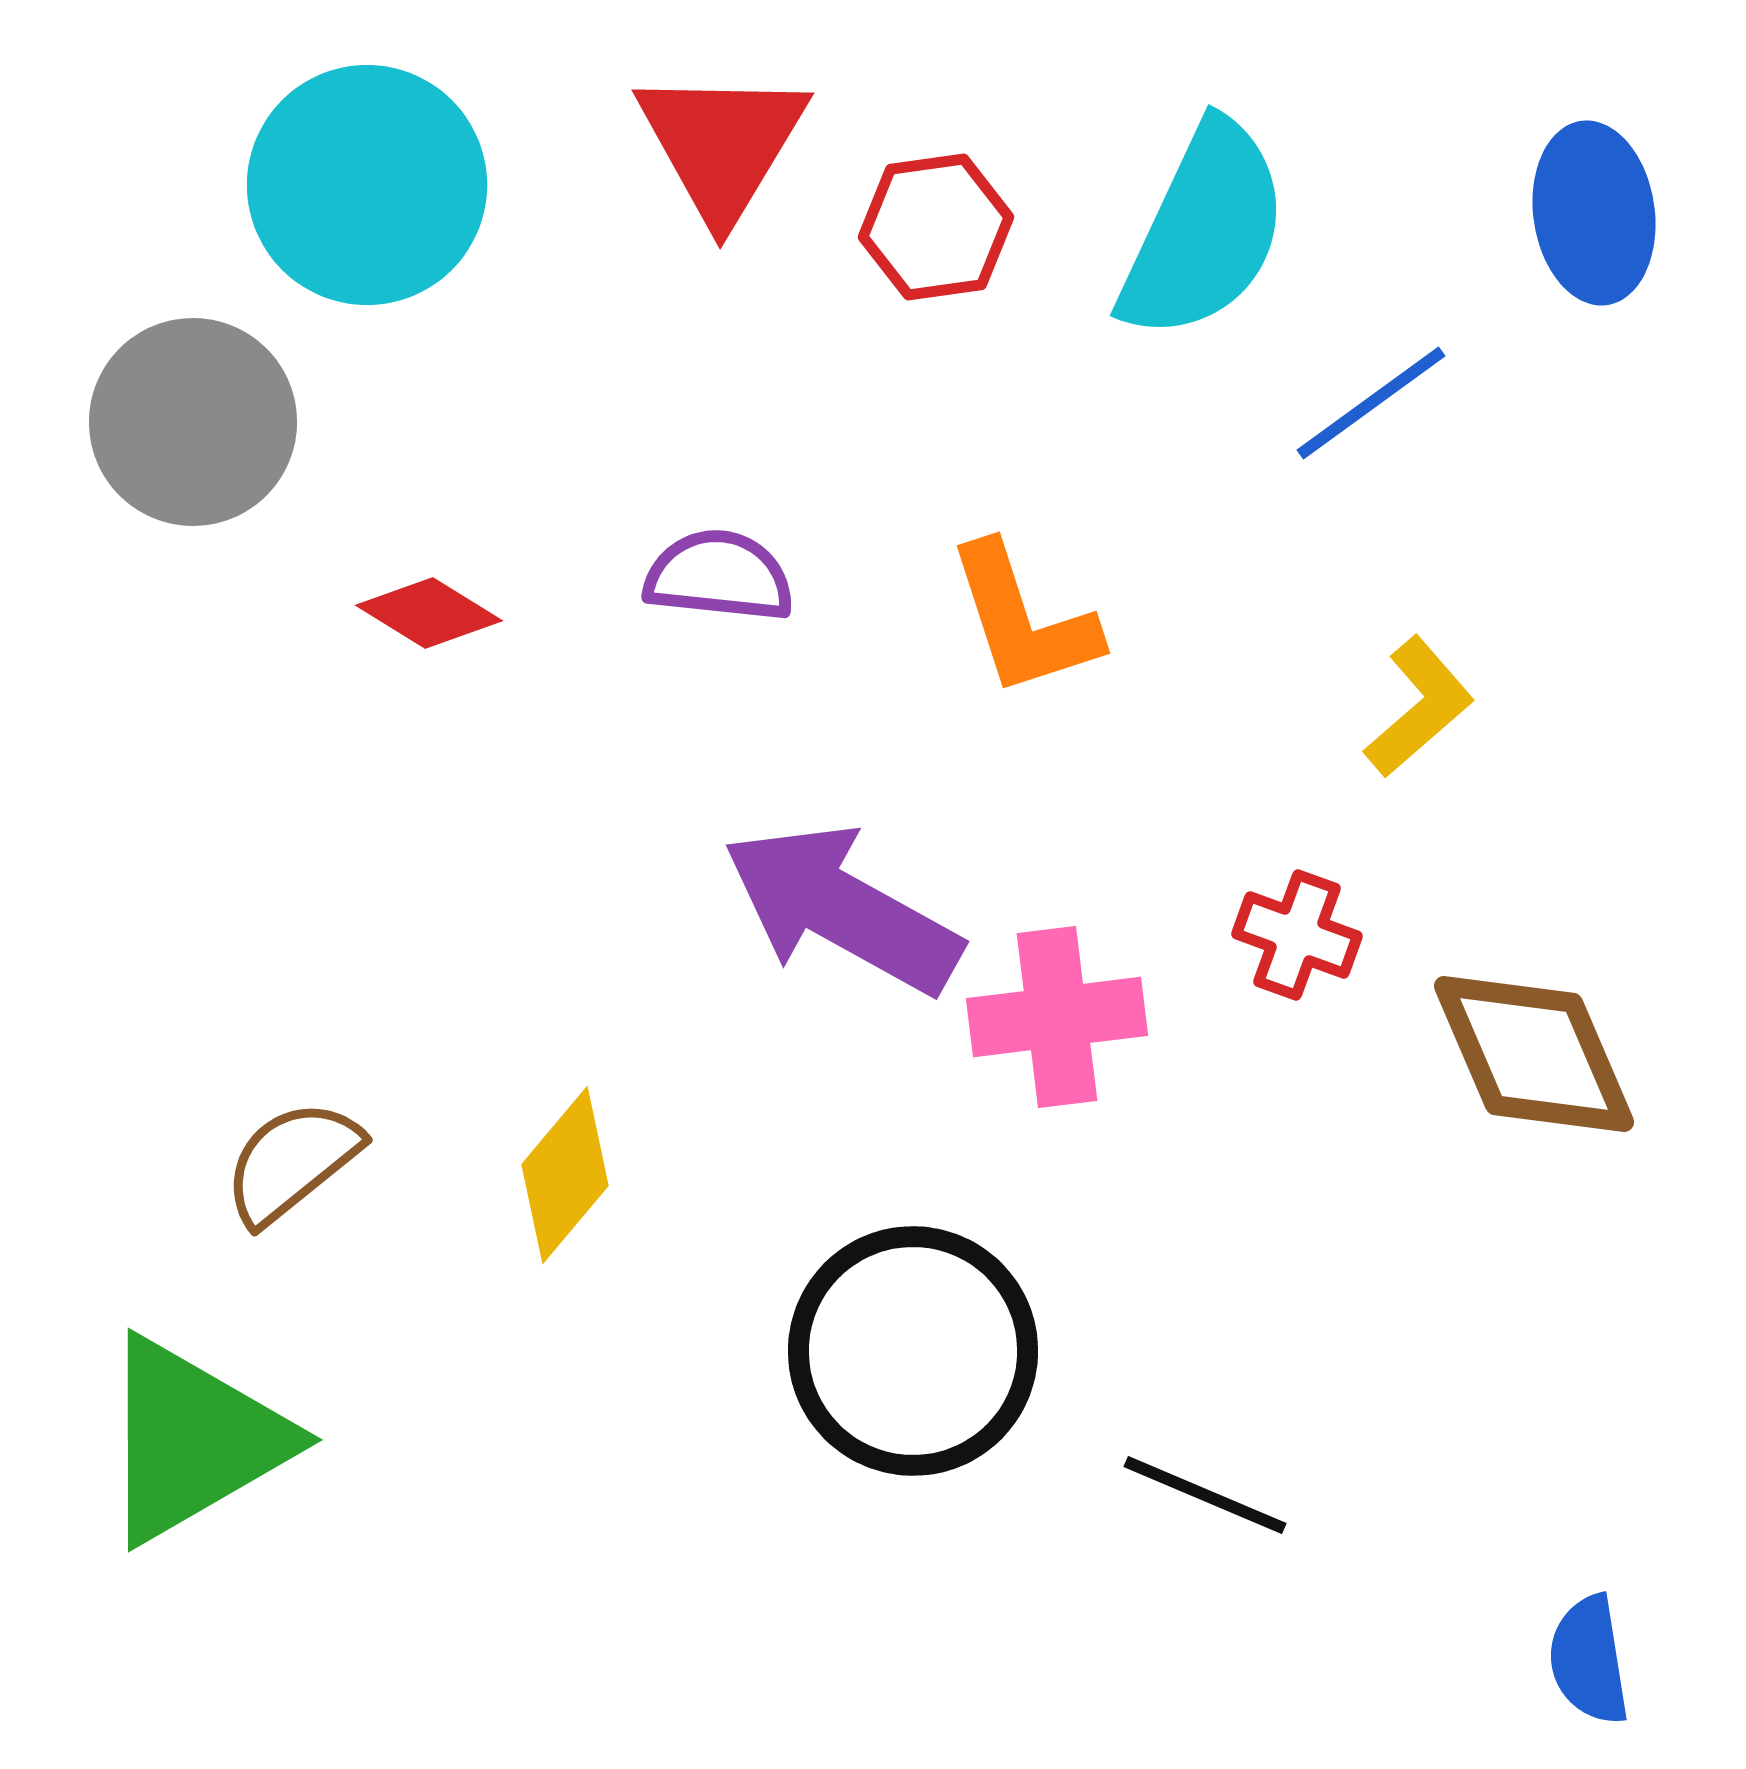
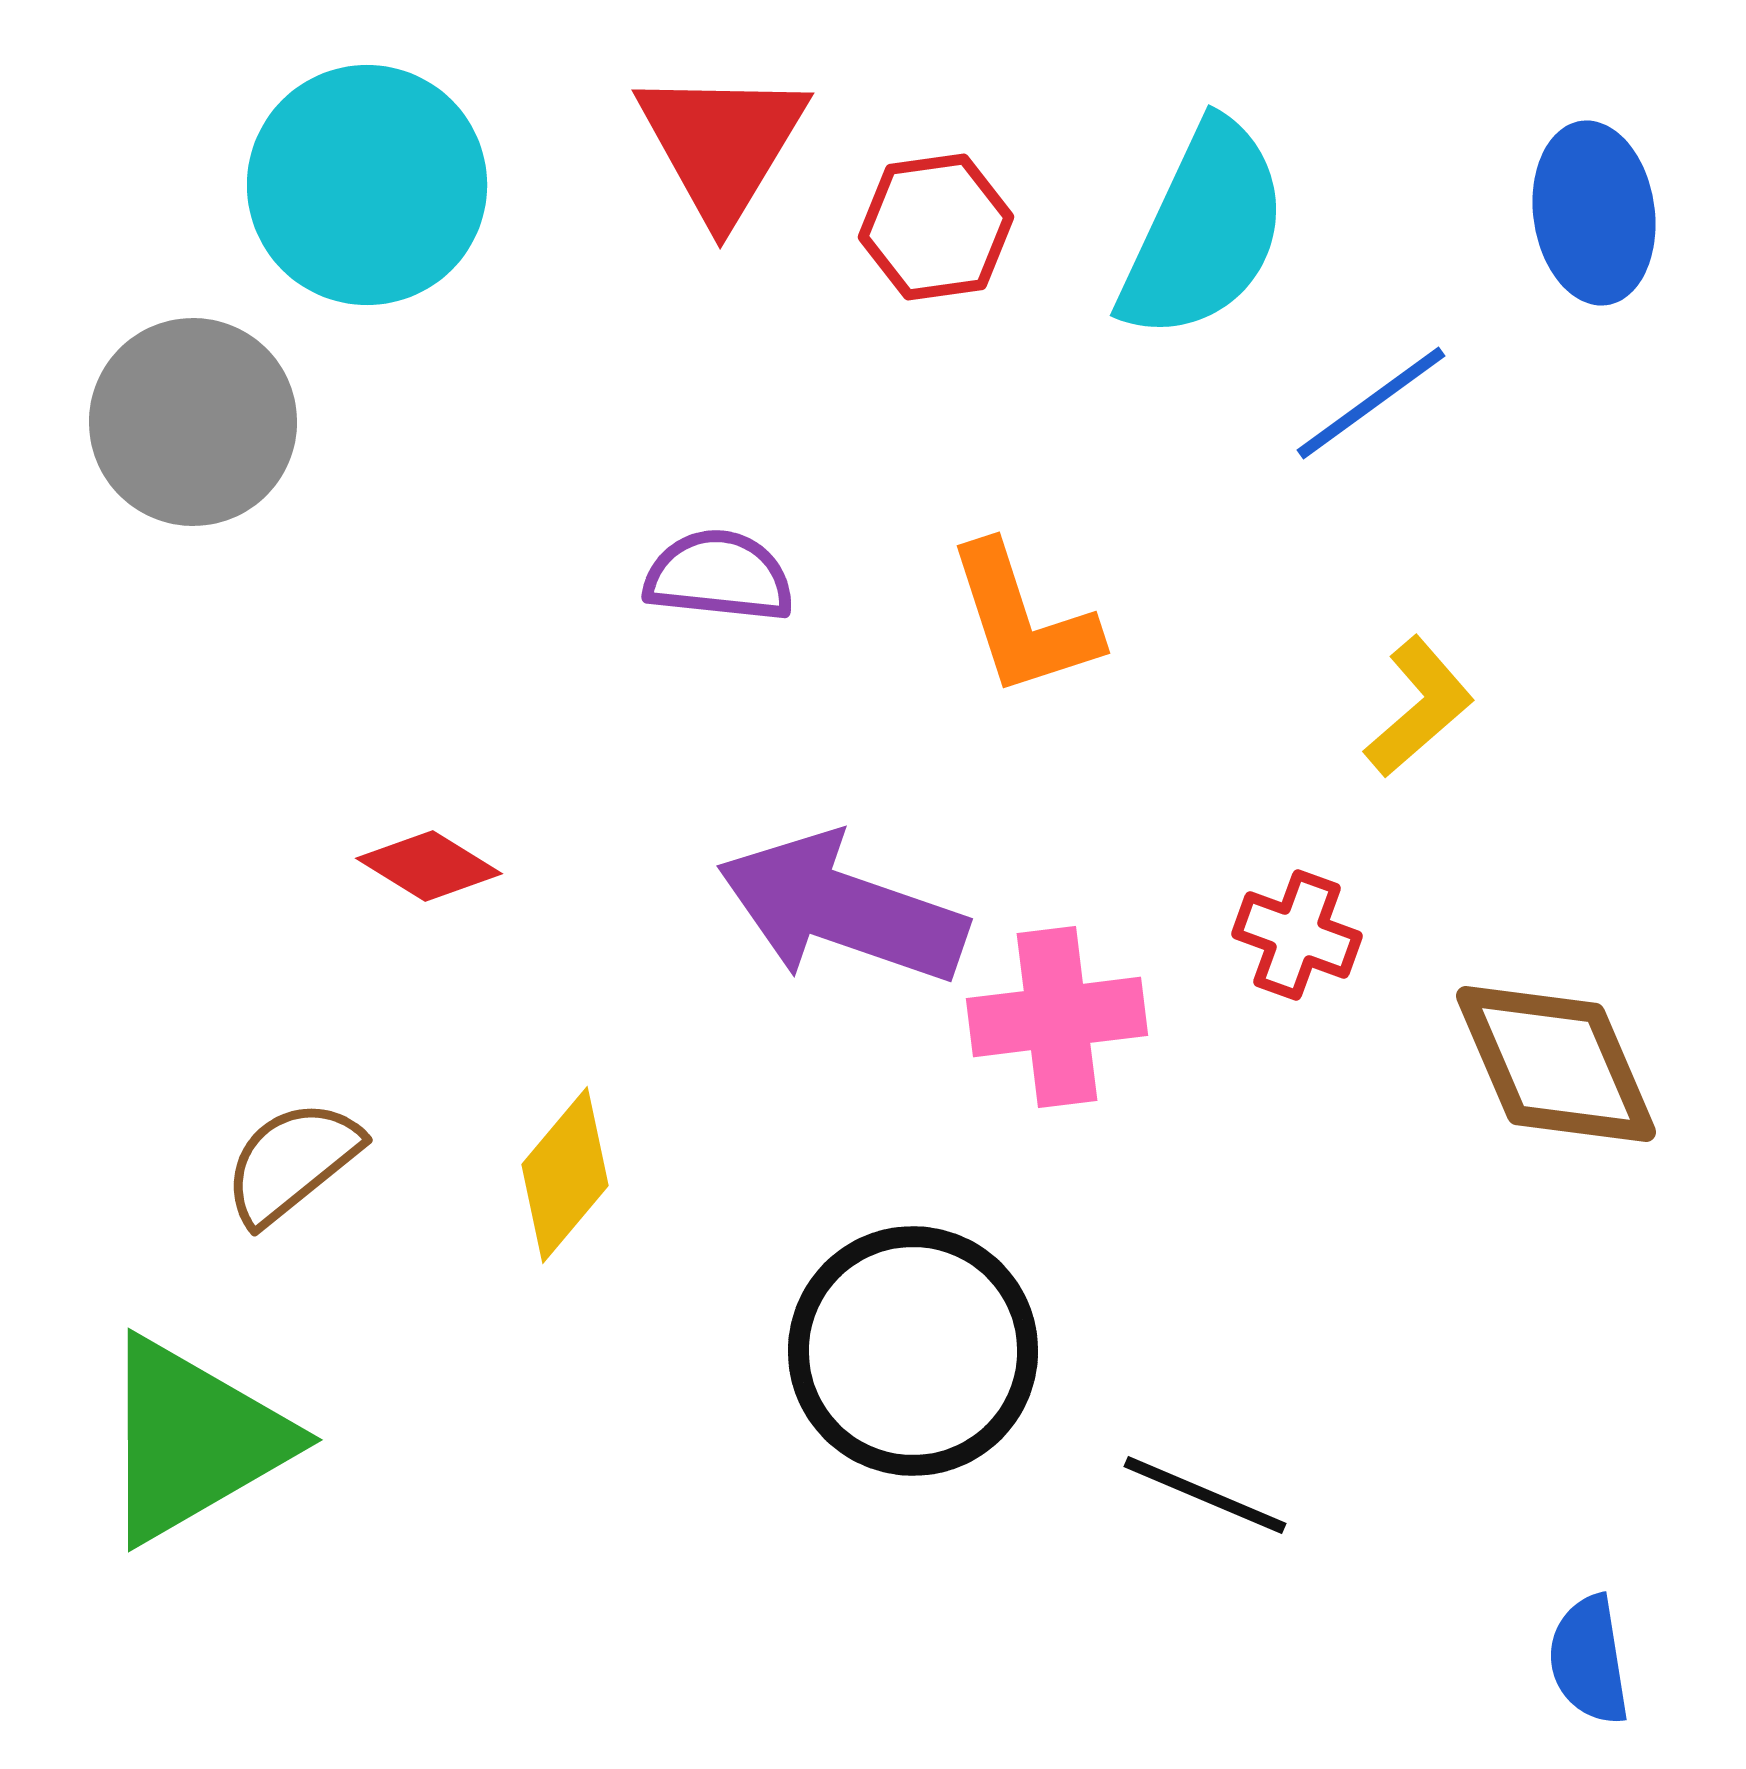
red diamond: moved 253 px down
purple arrow: rotated 10 degrees counterclockwise
brown diamond: moved 22 px right, 10 px down
